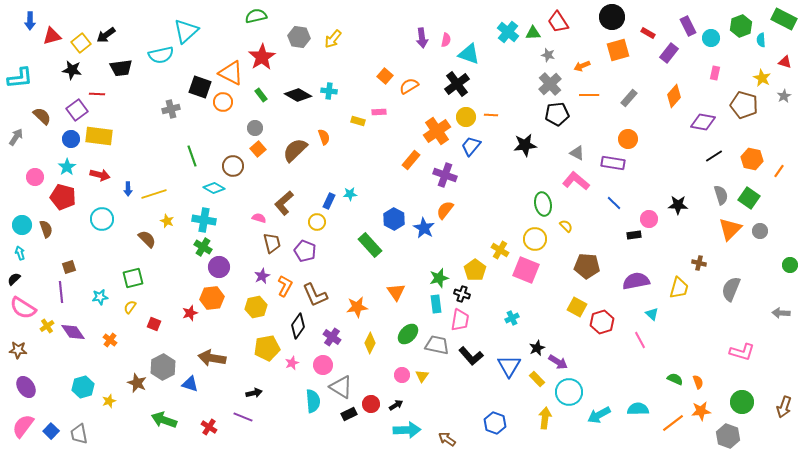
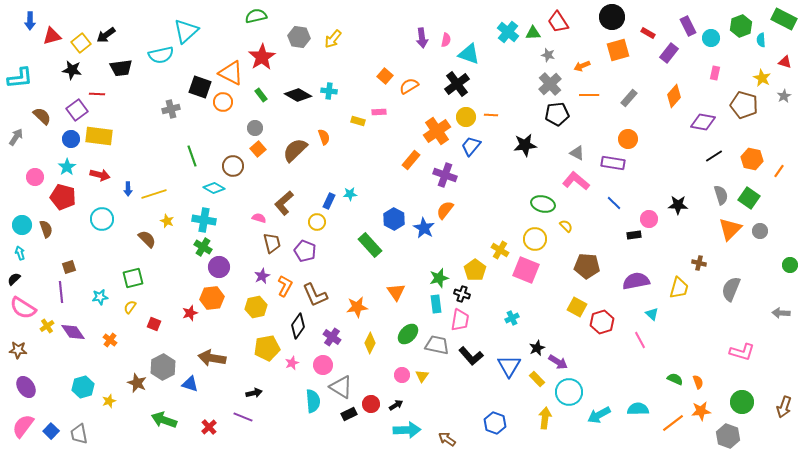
green ellipse at (543, 204): rotated 65 degrees counterclockwise
red cross at (209, 427): rotated 14 degrees clockwise
